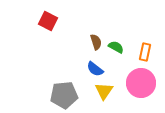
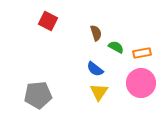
brown semicircle: moved 9 px up
orange rectangle: moved 3 px left, 1 px down; rotated 66 degrees clockwise
yellow triangle: moved 5 px left, 1 px down
gray pentagon: moved 26 px left
